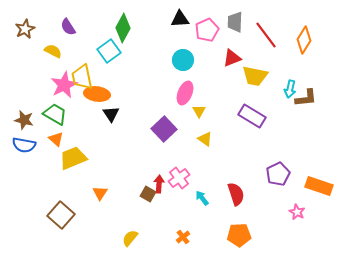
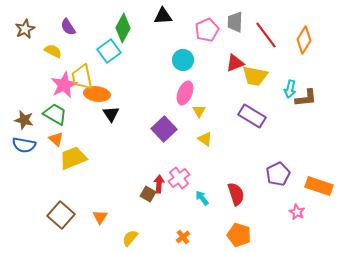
black triangle at (180, 19): moved 17 px left, 3 px up
red triangle at (232, 58): moved 3 px right, 5 px down
orange triangle at (100, 193): moved 24 px down
orange pentagon at (239, 235): rotated 20 degrees clockwise
